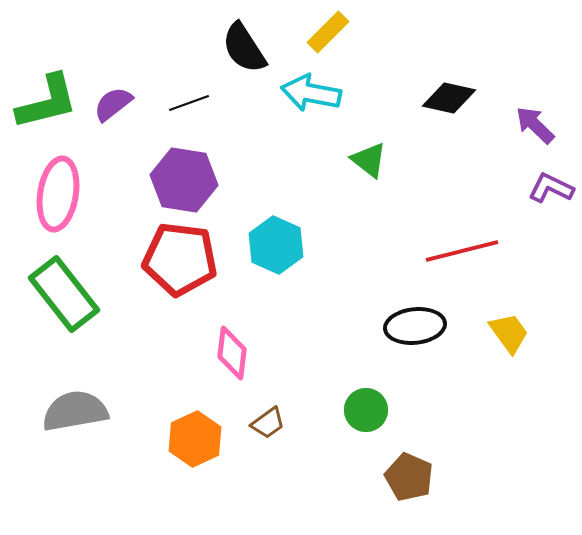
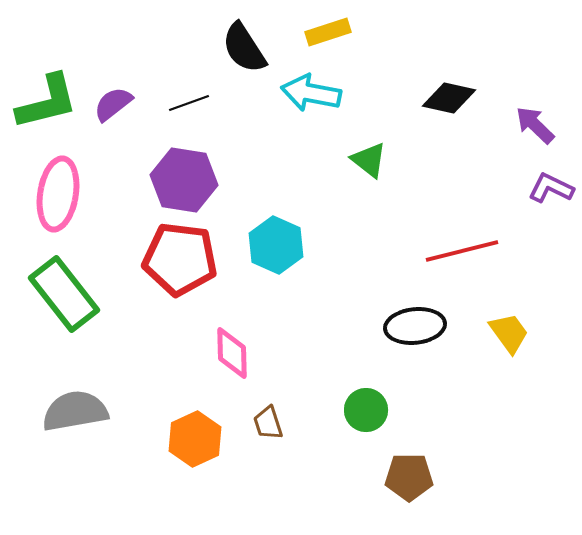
yellow rectangle: rotated 27 degrees clockwise
pink diamond: rotated 8 degrees counterclockwise
brown trapezoid: rotated 108 degrees clockwise
brown pentagon: rotated 24 degrees counterclockwise
